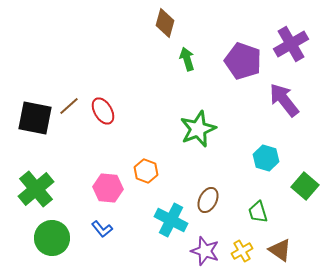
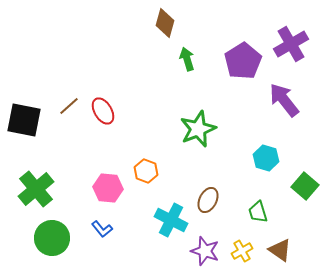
purple pentagon: rotated 21 degrees clockwise
black square: moved 11 px left, 2 px down
